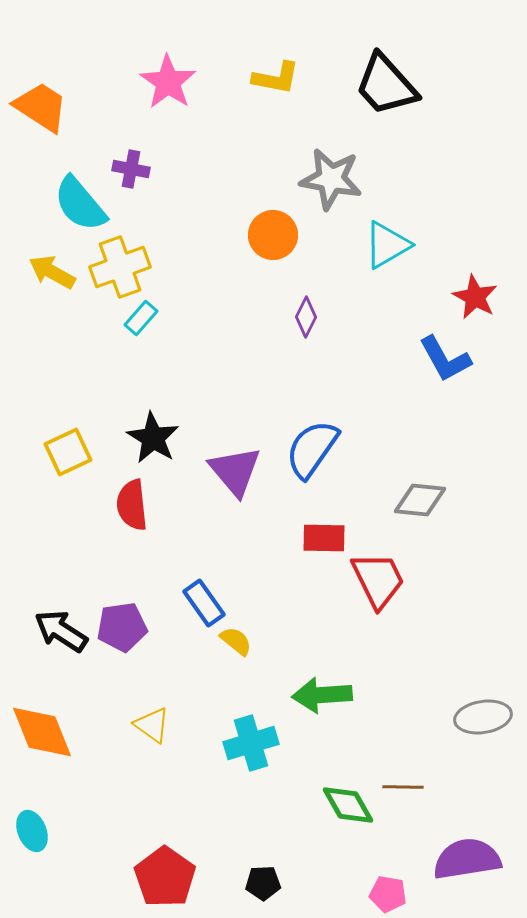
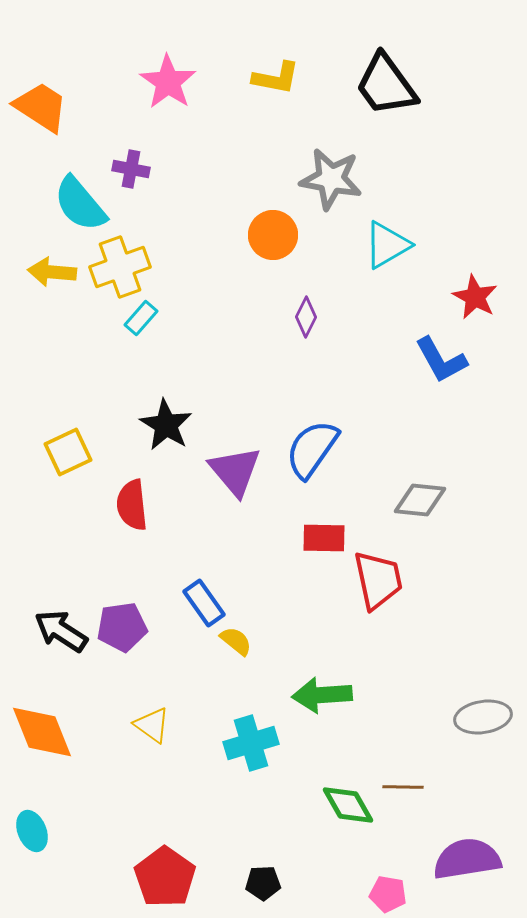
black trapezoid: rotated 6 degrees clockwise
yellow arrow: rotated 24 degrees counterclockwise
blue L-shape: moved 4 px left, 1 px down
black star: moved 13 px right, 13 px up
red trapezoid: rotated 14 degrees clockwise
